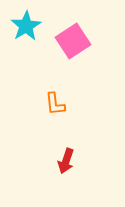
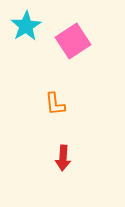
red arrow: moved 3 px left, 3 px up; rotated 15 degrees counterclockwise
